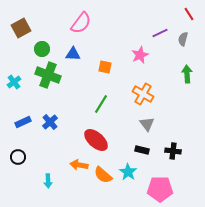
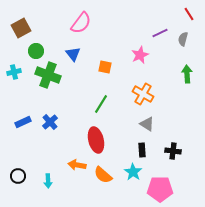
green circle: moved 6 px left, 2 px down
blue triangle: rotated 49 degrees clockwise
cyan cross: moved 10 px up; rotated 24 degrees clockwise
gray triangle: rotated 21 degrees counterclockwise
red ellipse: rotated 35 degrees clockwise
black rectangle: rotated 72 degrees clockwise
black circle: moved 19 px down
orange arrow: moved 2 px left
cyan star: moved 5 px right
